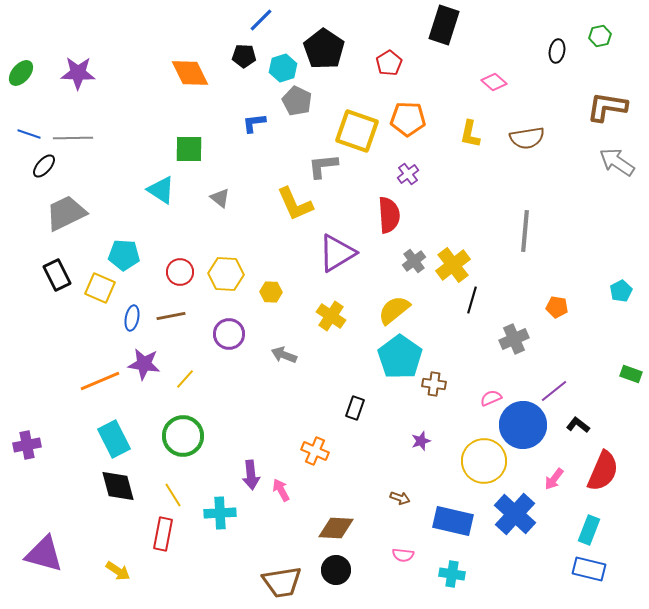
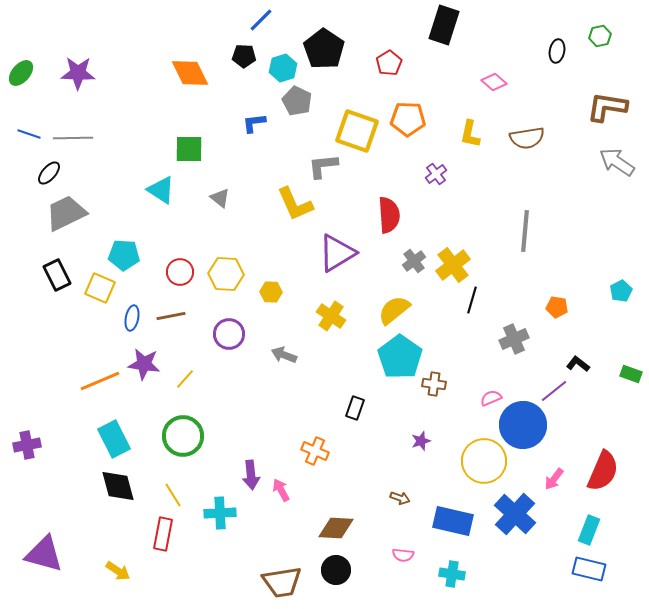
black ellipse at (44, 166): moved 5 px right, 7 px down
purple cross at (408, 174): moved 28 px right
black L-shape at (578, 425): moved 61 px up
